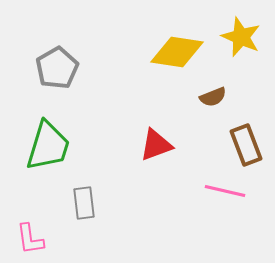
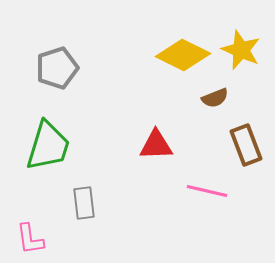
yellow star: moved 13 px down
yellow diamond: moved 6 px right, 3 px down; rotated 18 degrees clockwise
gray pentagon: rotated 12 degrees clockwise
brown semicircle: moved 2 px right, 1 px down
red triangle: rotated 18 degrees clockwise
pink line: moved 18 px left
